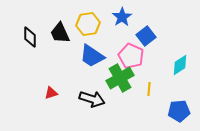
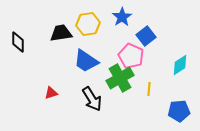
black trapezoid: moved 1 px right; rotated 105 degrees clockwise
black diamond: moved 12 px left, 5 px down
blue trapezoid: moved 6 px left, 5 px down
black arrow: rotated 40 degrees clockwise
